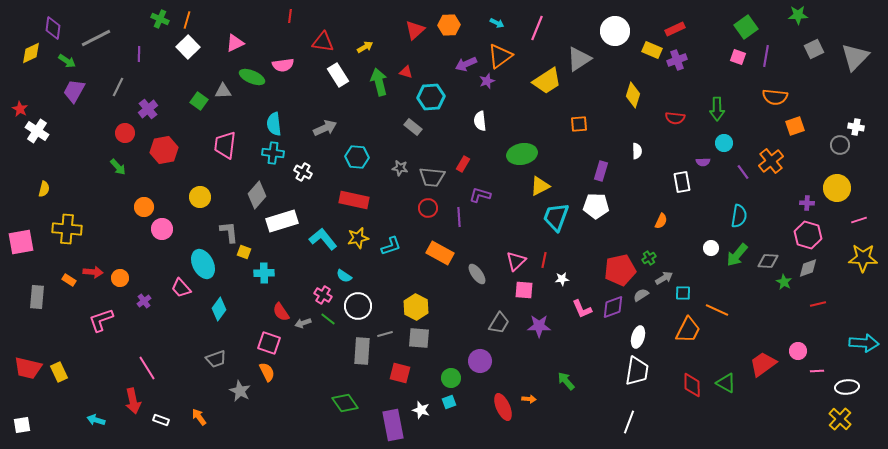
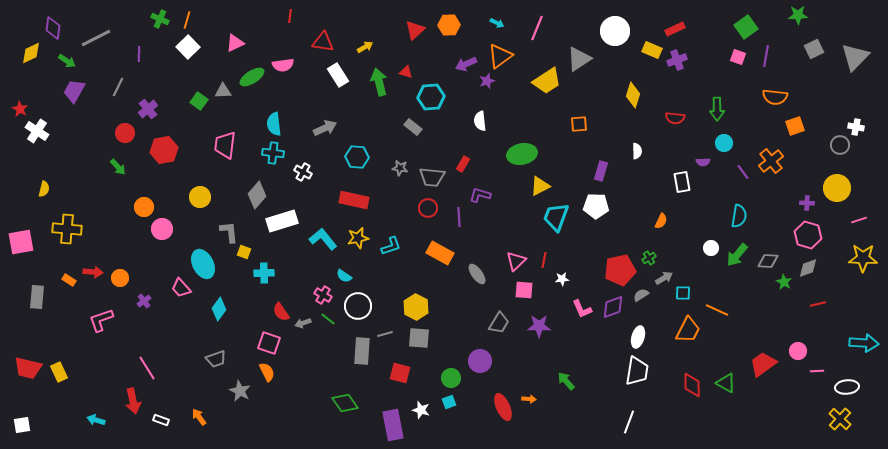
green ellipse at (252, 77): rotated 55 degrees counterclockwise
